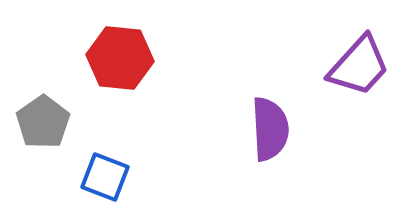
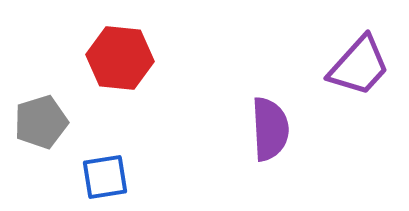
gray pentagon: moved 2 px left; rotated 18 degrees clockwise
blue square: rotated 30 degrees counterclockwise
